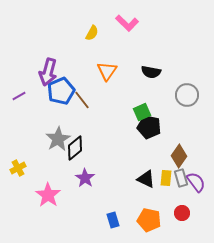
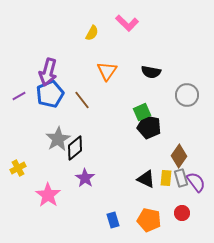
blue pentagon: moved 11 px left, 3 px down
